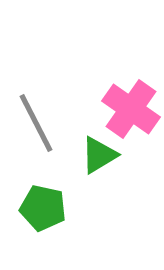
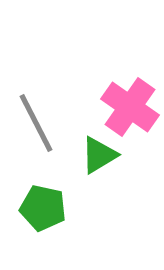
pink cross: moved 1 px left, 2 px up
